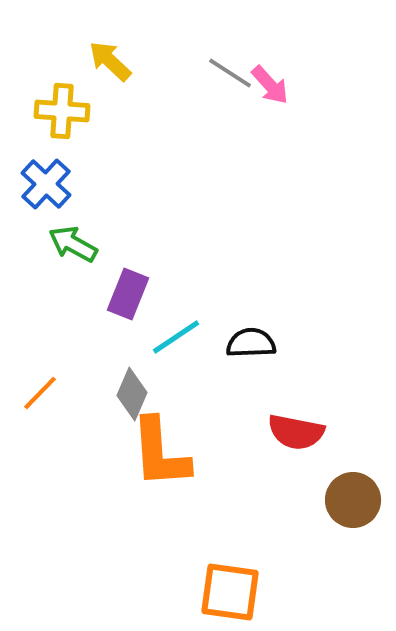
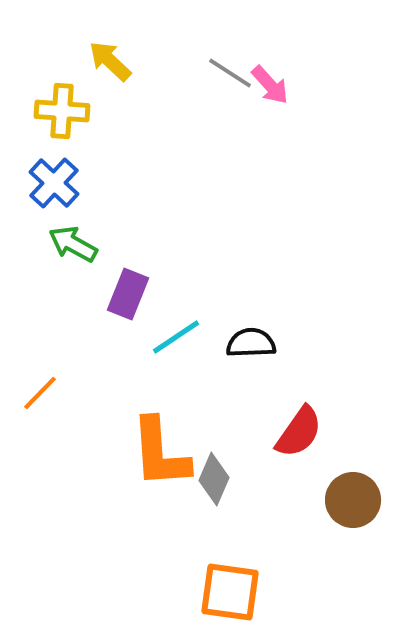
blue cross: moved 8 px right, 1 px up
gray diamond: moved 82 px right, 85 px down
red semicircle: moved 3 px right; rotated 66 degrees counterclockwise
